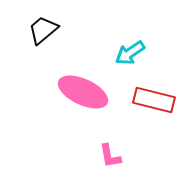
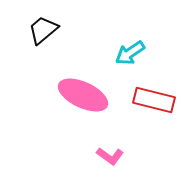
pink ellipse: moved 3 px down
pink L-shape: rotated 44 degrees counterclockwise
